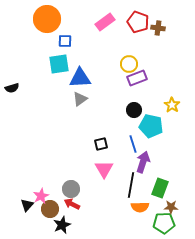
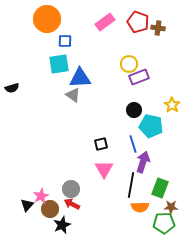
purple rectangle: moved 2 px right, 1 px up
gray triangle: moved 7 px left, 4 px up; rotated 49 degrees counterclockwise
